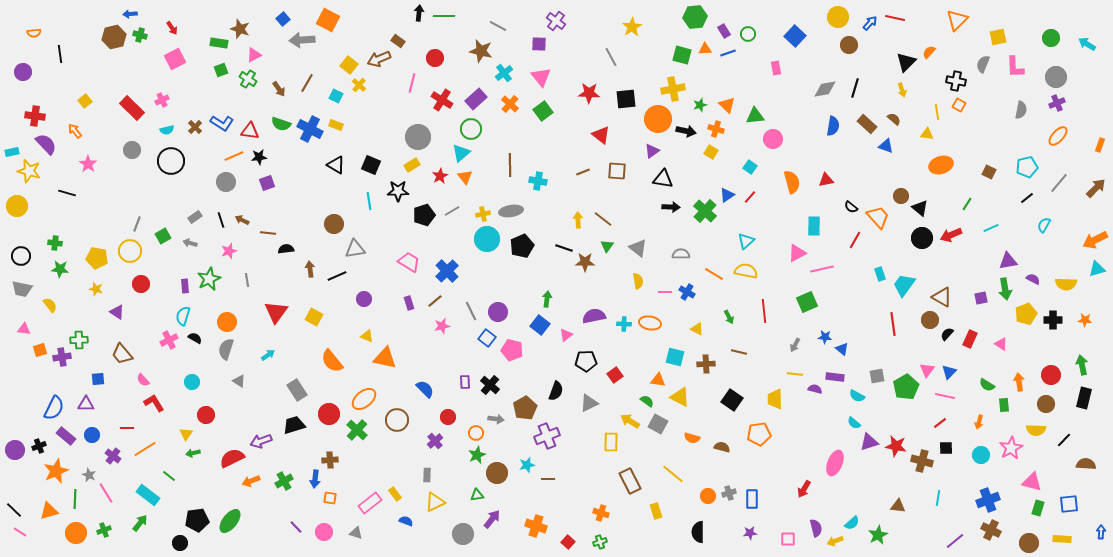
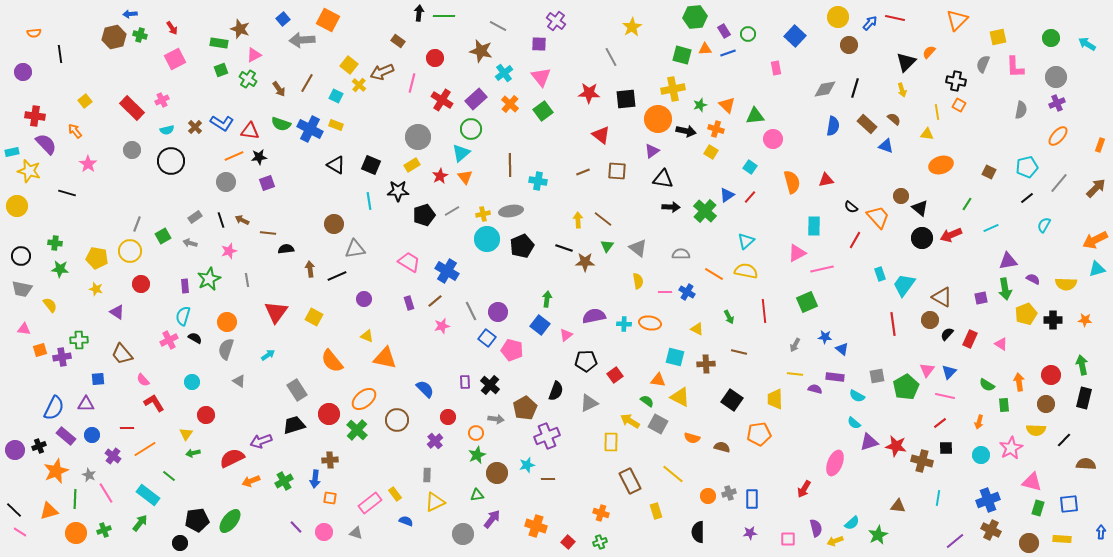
brown arrow at (379, 59): moved 3 px right, 13 px down
blue cross at (447, 271): rotated 15 degrees counterclockwise
